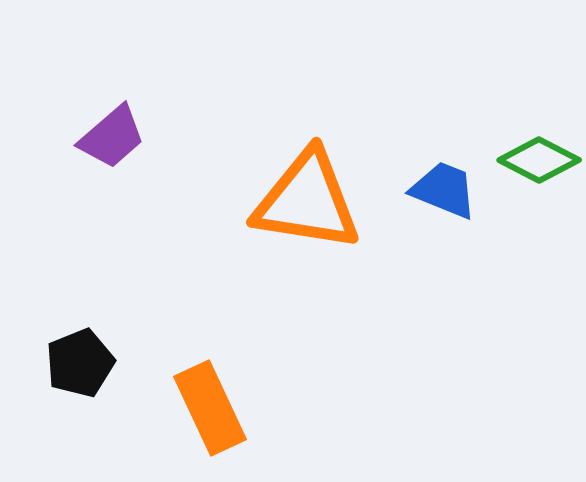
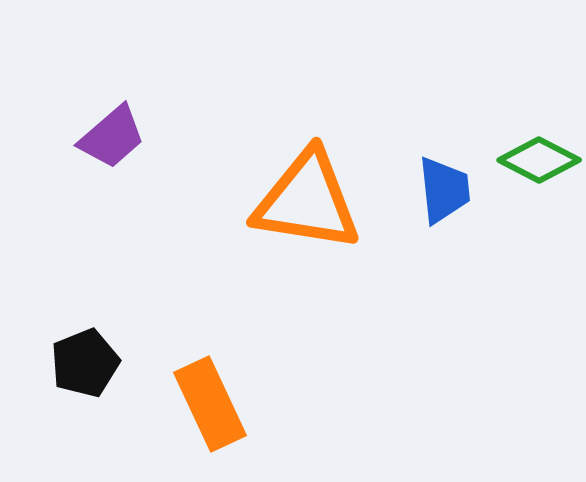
blue trapezoid: rotated 62 degrees clockwise
black pentagon: moved 5 px right
orange rectangle: moved 4 px up
